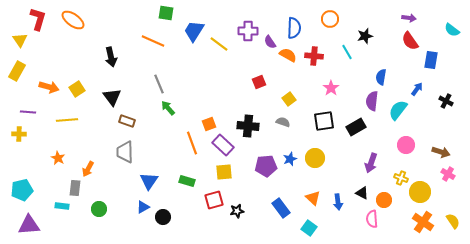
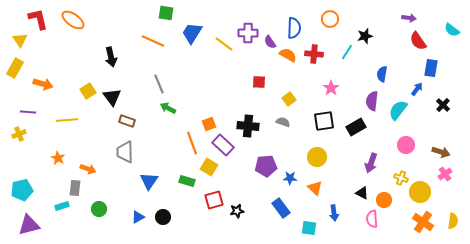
red L-shape at (38, 19): rotated 30 degrees counterclockwise
blue trapezoid at (194, 31): moved 2 px left, 2 px down
purple cross at (248, 31): moved 2 px down
red semicircle at (410, 41): moved 8 px right
yellow line at (219, 44): moved 5 px right
cyan line at (347, 52): rotated 63 degrees clockwise
red cross at (314, 56): moved 2 px up
blue rectangle at (431, 60): moved 8 px down
yellow rectangle at (17, 71): moved 2 px left, 3 px up
blue semicircle at (381, 77): moved 1 px right, 3 px up
red square at (259, 82): rotated 24 degrees clockwise
orange arrow at (49, 87): moved 6 px left, 3 px up
yellow square at (77, 89): moved 11 px right, 2 px down
black cross at (446, 101): moved 3 px left, 4 px down; rotated 16 degrees clockwise
green arrow at (168, 108): rotated 21 degrees counterclockwise
yellow cross at (19, 134): rotated 24 degrees counterclockwise
yellow circle at (315, 158): moved 2 px right, 1 px up
blue star at (290, 159): moved 19 px down; rotated 24 degrees clockwise
orange arrow at (88, 169): rotated 98 degrees counterclockwise
yellow square at (224, 172): moved 15 px left, 5 px up; rotated 36 degrees clockwise
pink cross at (448, 174): moved 3 px left; rotated 24 degrees clockwise
orange triangle at (313, 198): moved 2 px right, 10 px up
blue arrow at (338, 202): moved 4 px left, 11 px down
cyan rectangle at (62, 206): rotated 24 degrees counterclockwise
blue triangle at (143, 207): moved 5 px left, 10 px down
yellow semicircle at (453, 221): rotated 42 degrees clockwise
purple triangle at (29, 225): rotated 10 degrees counterclockwise
cyan square at (309, 228): rotated 28 degrees counterclockwise
